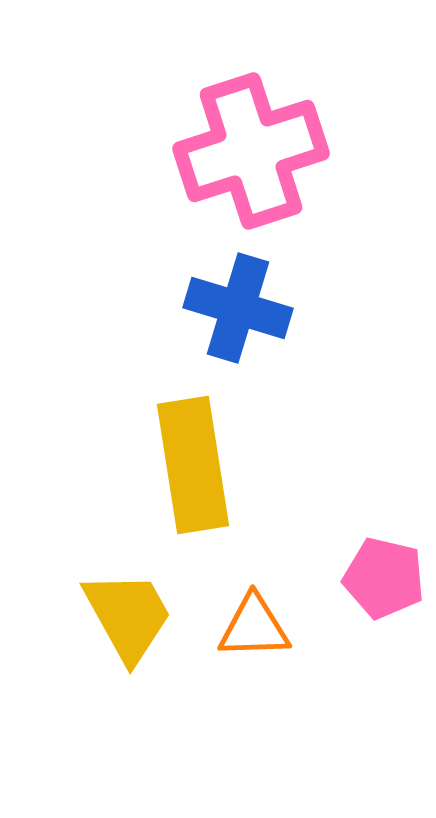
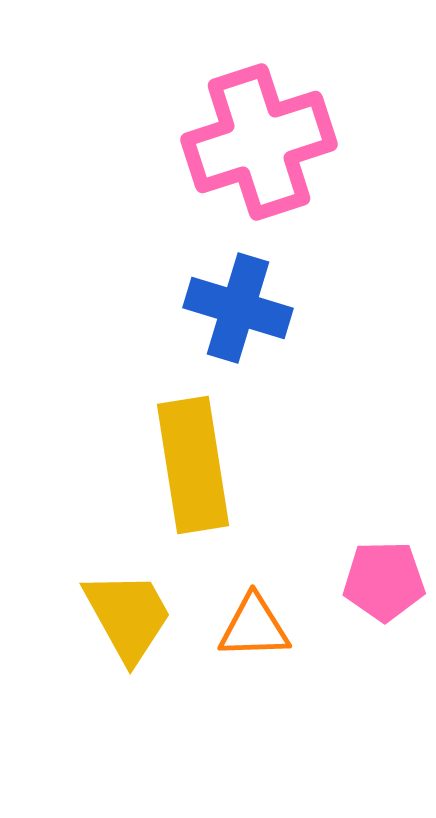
pink cross: moved 8 px right, 9 px up
pink pentagon: moved 3 px down; rotated 14 degrees counterclockwise
